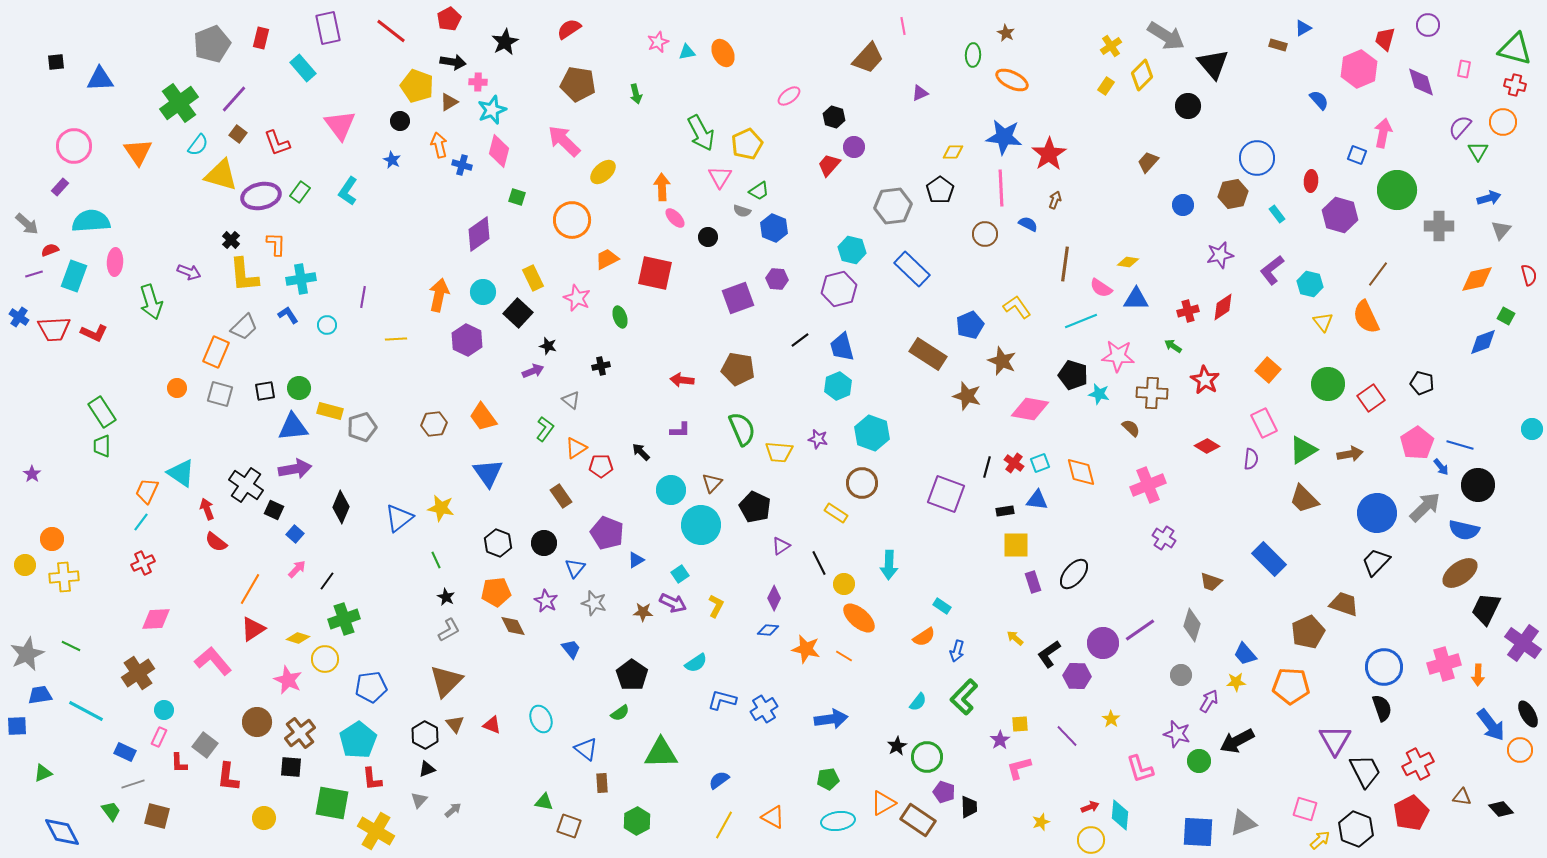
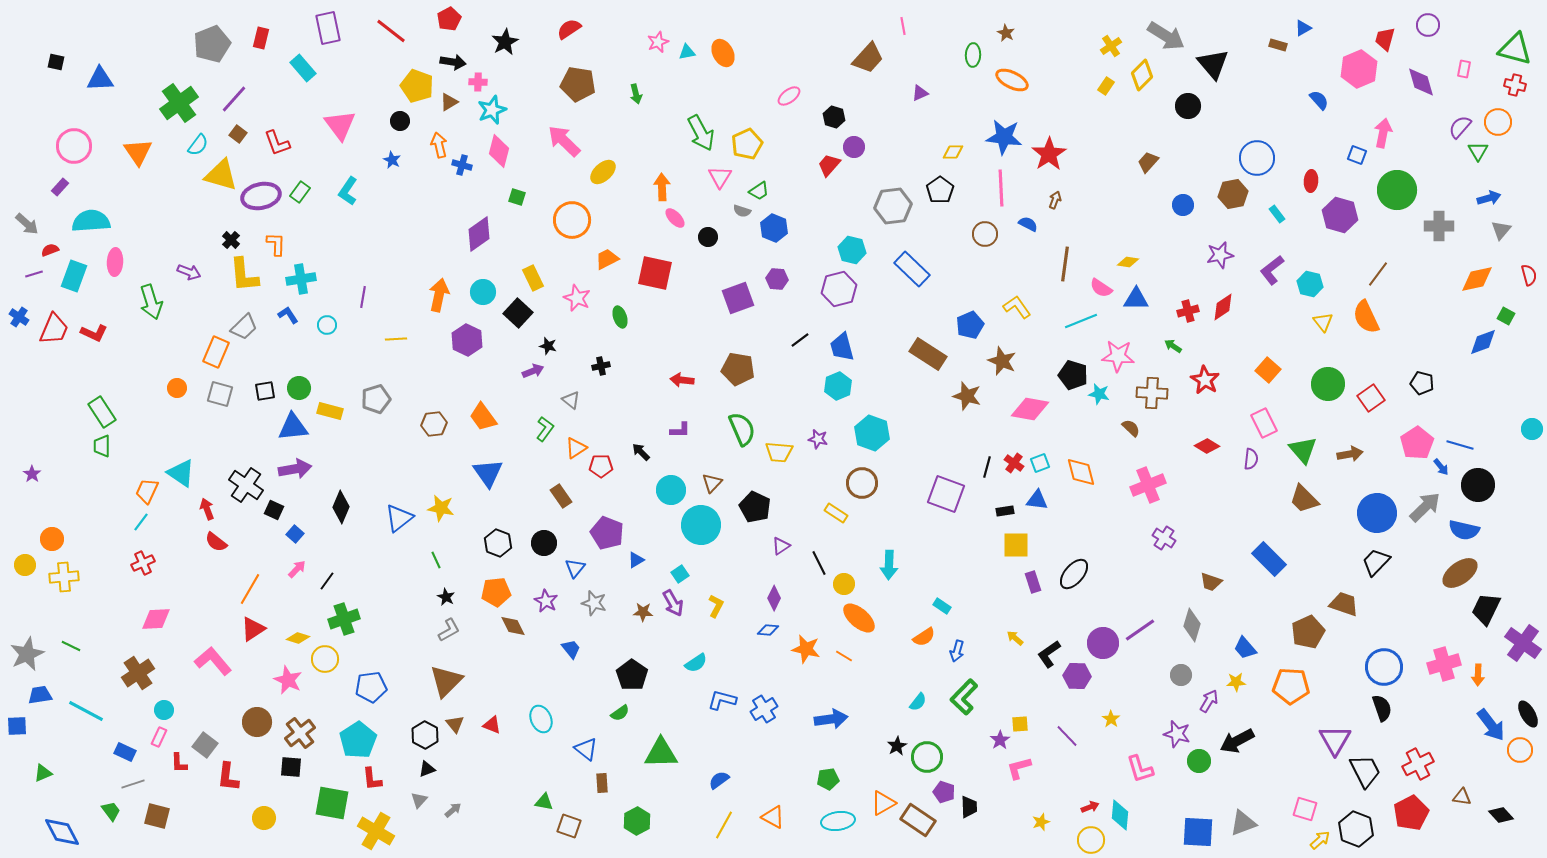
black square at (56, 62): rotated 18 degrees clockwise
orange circle at (1503, 122): moved 5 px left
red trapezoid at (54, 329): rotated 64 degrees counterclockwise
gray pentagon at (362, 427): moved 14 px right, 28 px up
green triangle at (1303, 450): rotated 40 degrees counterclockwise
purple arrow at (673, 603): rotated 36 degrees clockwise
blue trapezoid at (1245, 654): moved 6 px up
black diamond at (1501, 809): moved 6 px down
